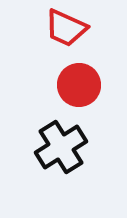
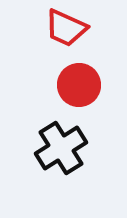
black cross: moved 1 px down
